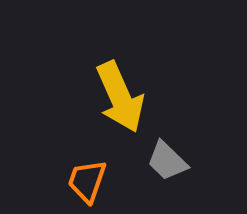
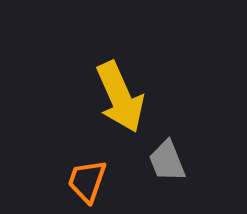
gray trapezoid: rotated 24 degrees clockwise
